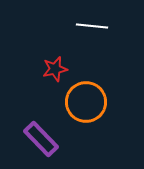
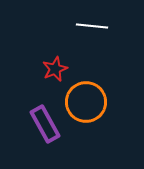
red star: rotated 10 degrees counterclockwise
purple rectangle: moved 4 px right, 15 px up; rotated 15 degrees clockwise
